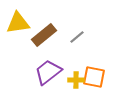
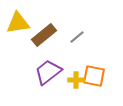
orange square: moved 1 px up
